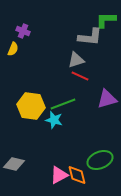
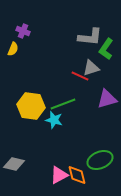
green L-shape: moved 29 px down; rotated 55 degrees counterclockwise
gray triangle: moved 15 px right, 8 px down
